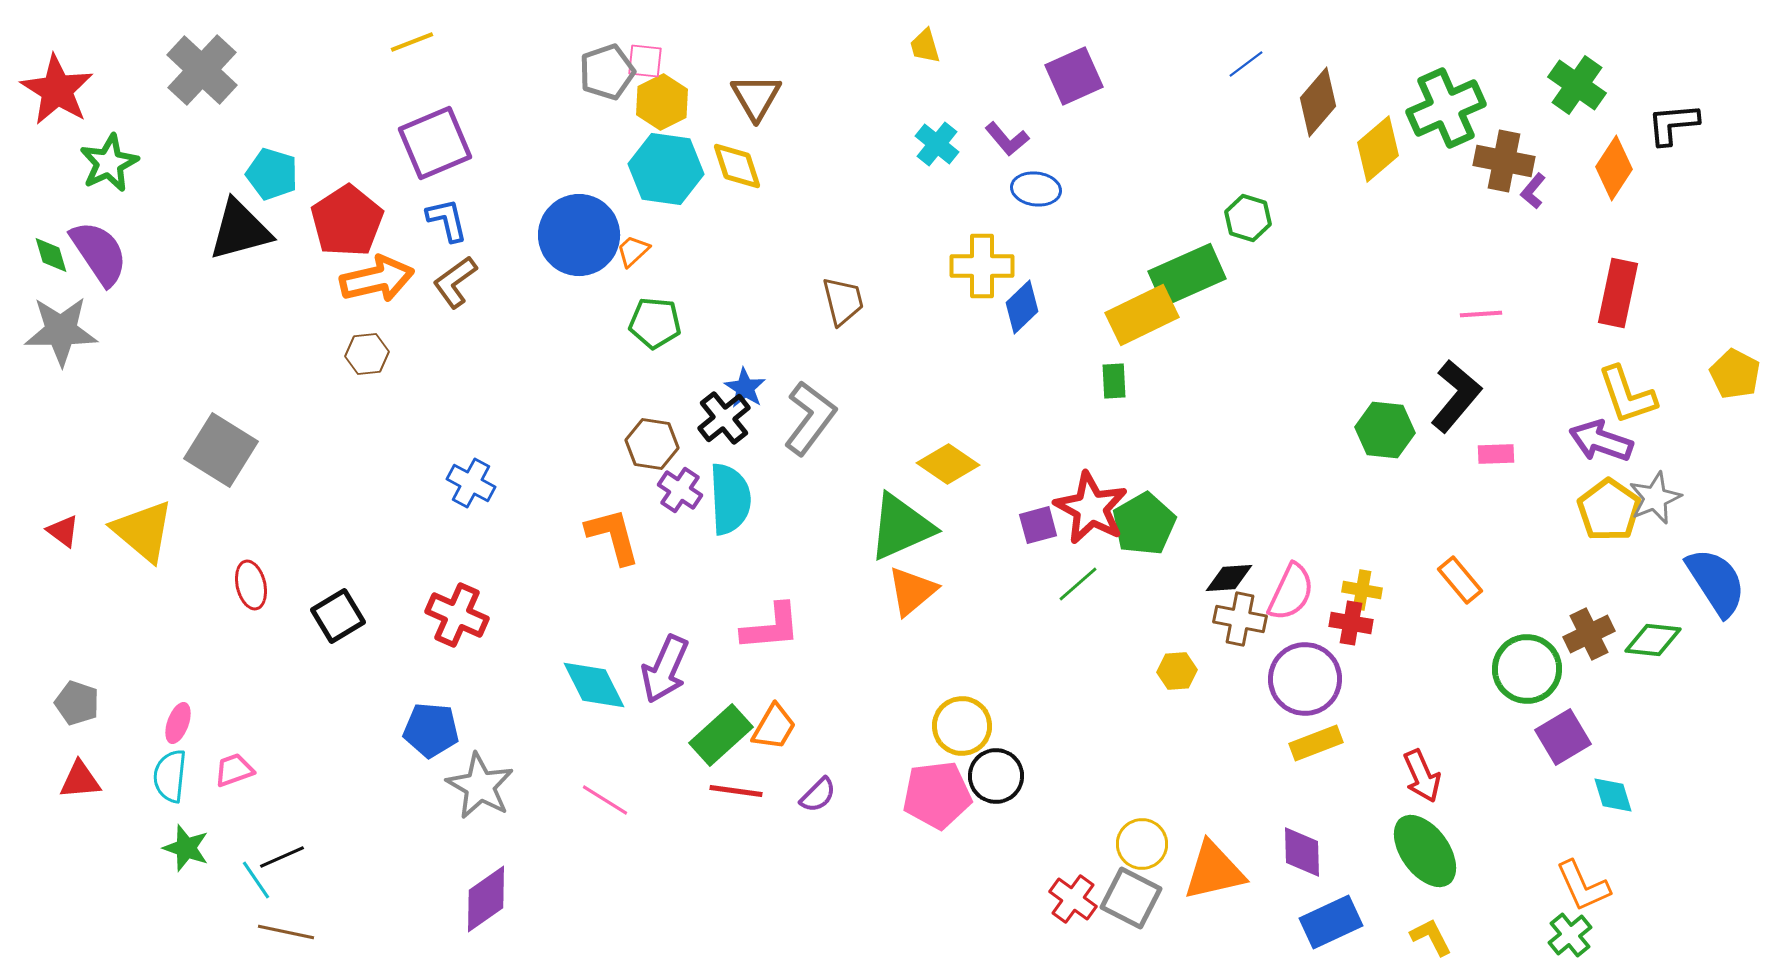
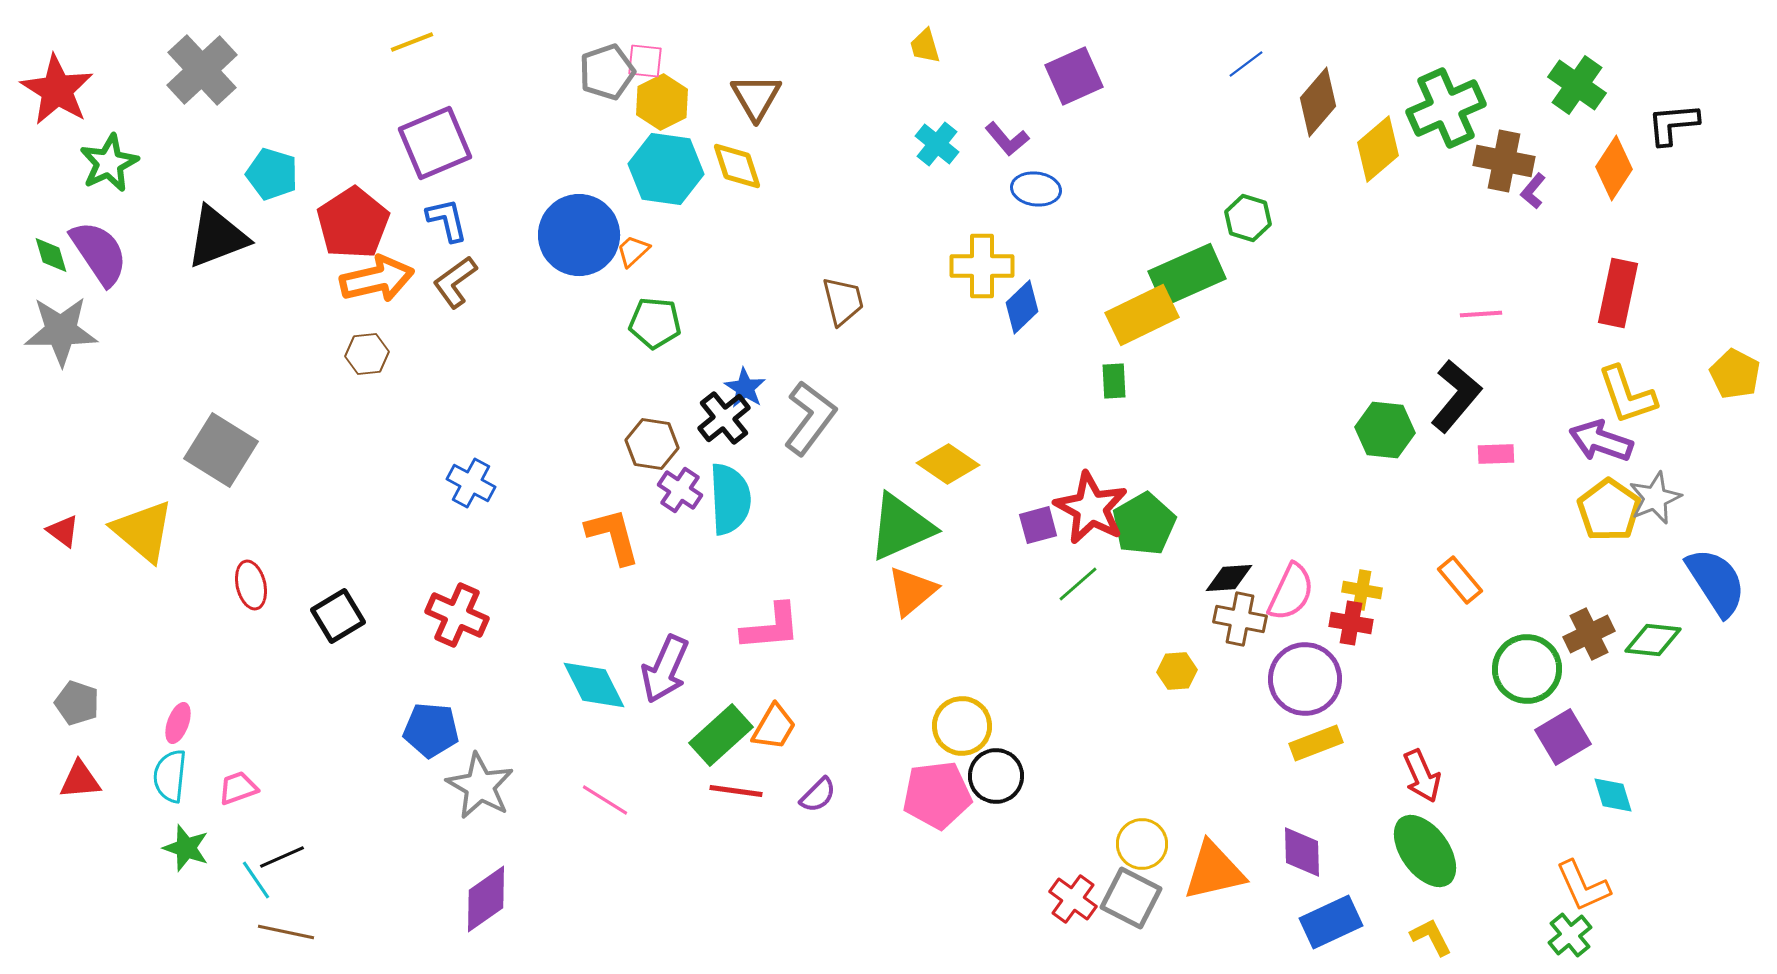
gray cross at (202, 70): rotated 4 degrees clockwise
red pentagon at (347, 221): moved 6 px right, 2 px down
black triangle at (240, 230): moved 23 px left, 7 px down; rotated 6 degrees counterclockwise
pink trapezoid at (234, 770): moved 4 px right, 18 px down
